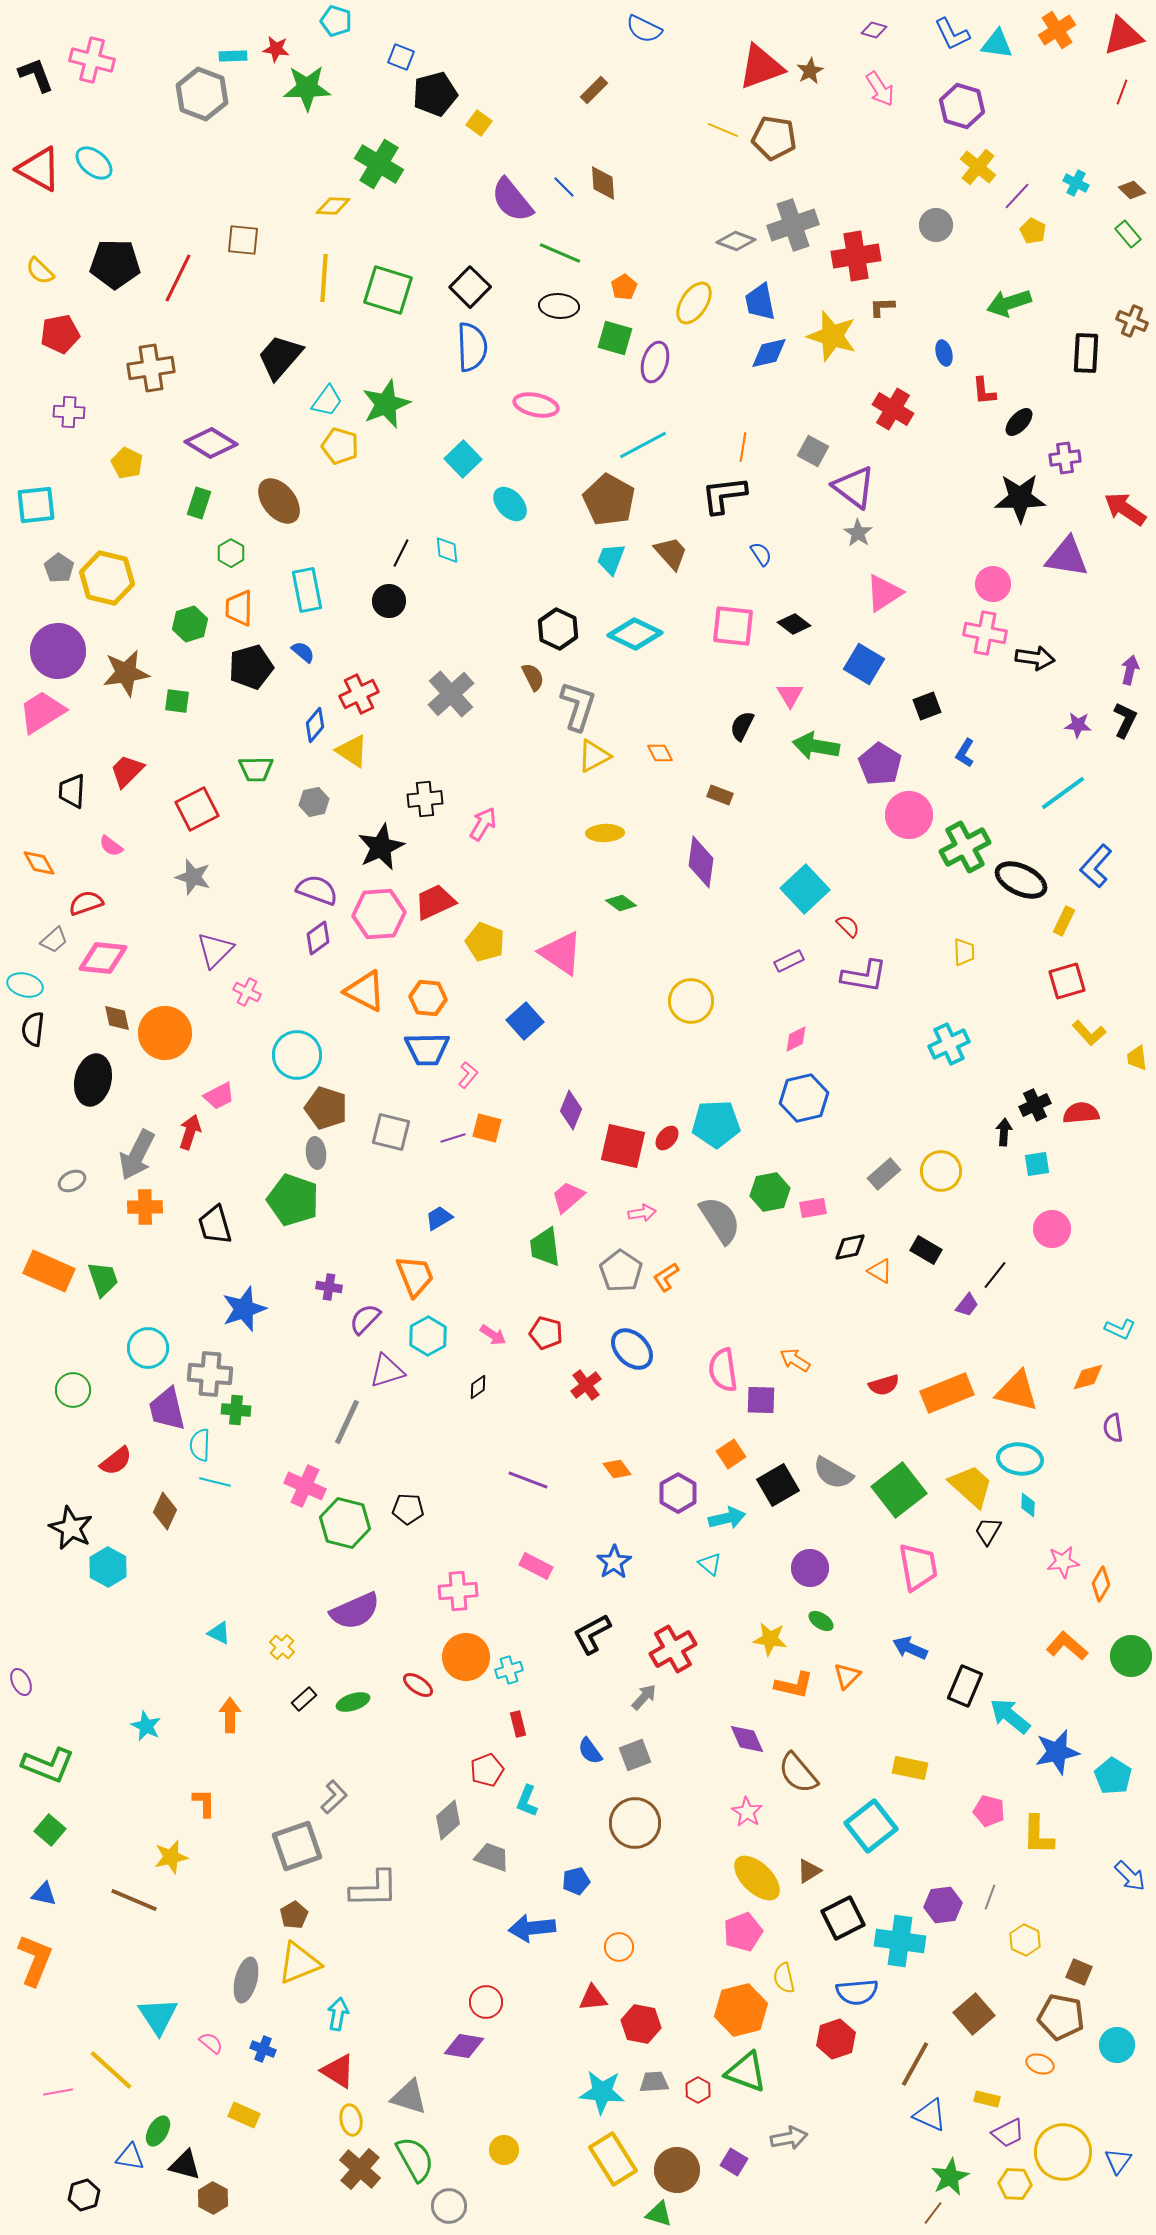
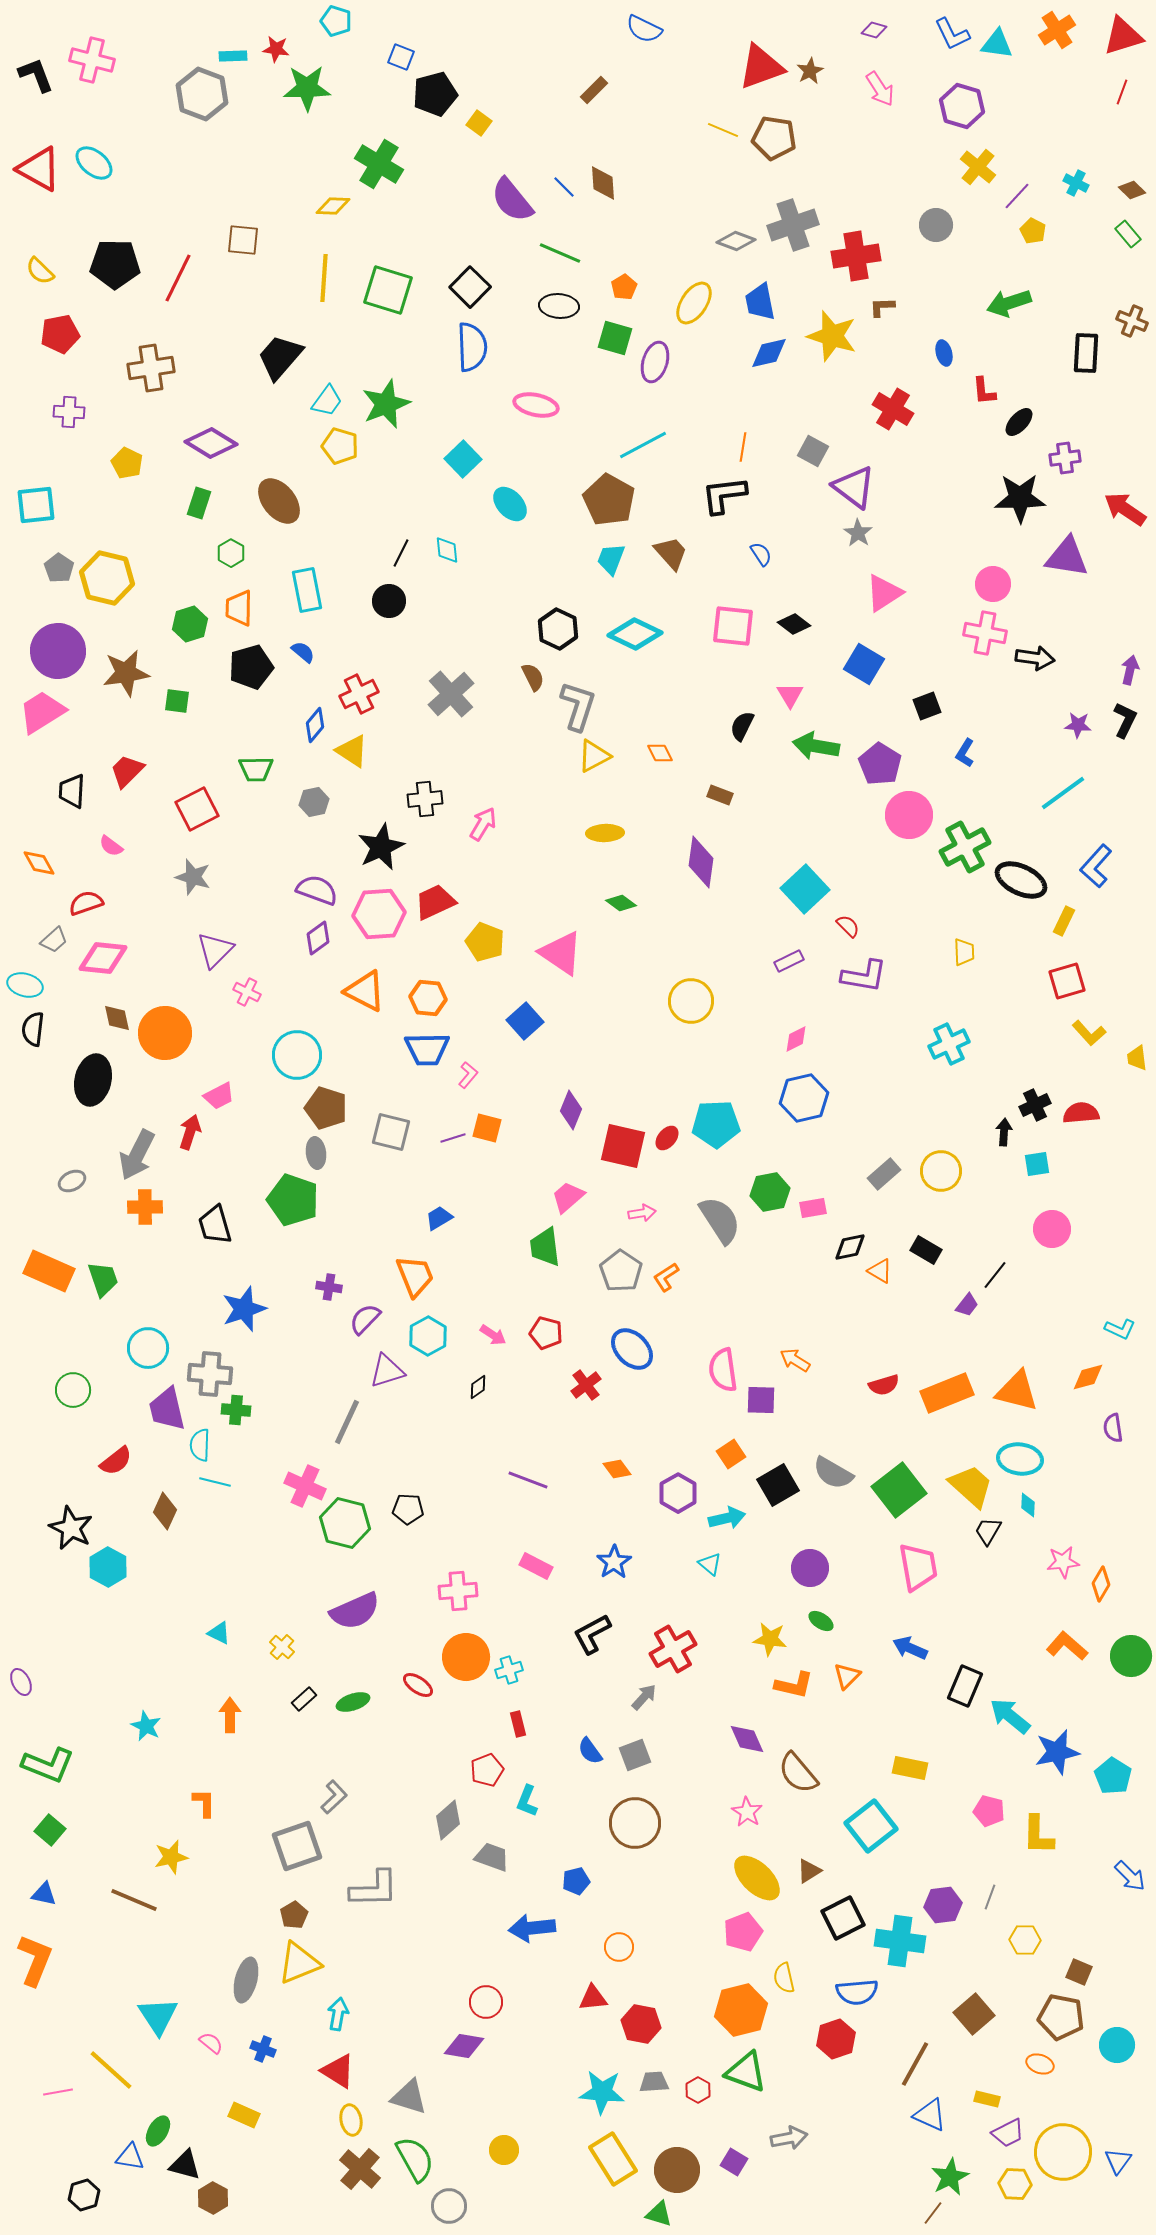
yellow hexagon at (1025, 1940): rotated 24 degrees counterclockwise
